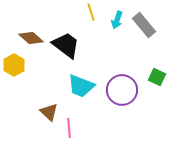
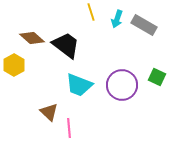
cyan arrow: moved 1 px up
gray rectangle: rotated 20 degrees counterclockwise
brown diamond: moved 1 px right
cyan trapezoid: moved 2 px left, 1 px up
purple circle: moved 5 px up
